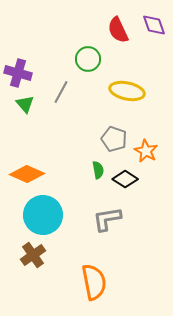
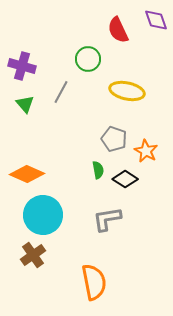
purple diamond: moved 2 px right, 5 px up
purple cross: moved 4 px right, 7 px up
